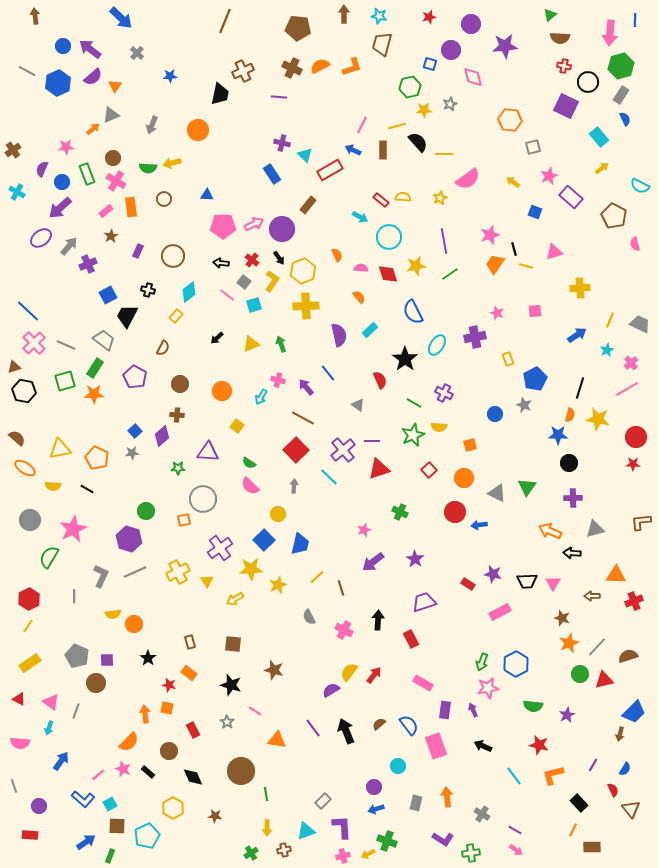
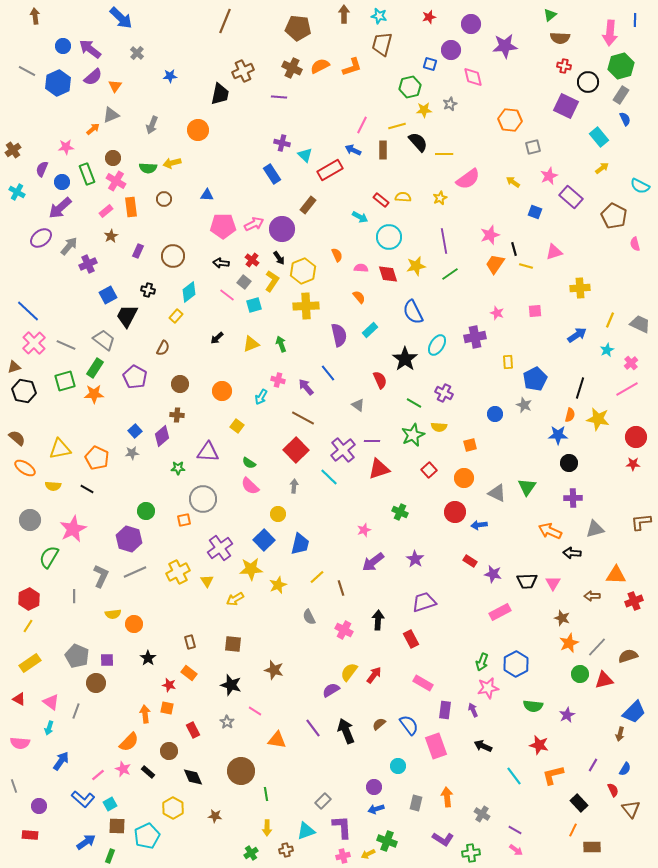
yellow rectangle at (508, 359): moved 3 px down; rotated 16 degrees clockwise
red rectangle at (468, 584): moved 2 px right, 23 px up
brown cross at (284, 850): moved 2 px right
